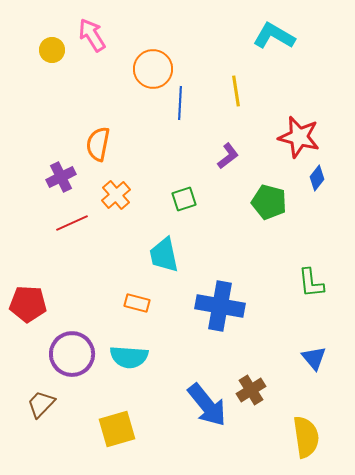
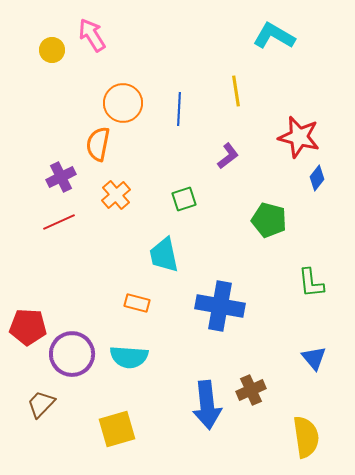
orange circle: moved 30 px left, 34 px down
blue line: moved 1 px left, 6 px down
green pentagon: moved 18 px down
red line: moved 13 px left, 1 px up
red pentagon: moved 23 px down
brown cross: rotated 8 degrees clockwise
blue arrow: rotated 33 degrees clockwise
